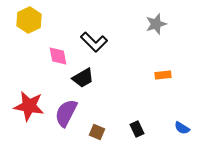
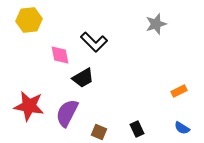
yellow hexagon: rotated 20 degrees clockwise
pink diamond: moved 2 px right, 1 px up
orange rectangle: moved 16 px right, 16 px down; rotated 21 degrees counterclockwise
purple semicircle: moved 1 px right
brown square: moved 2 px right
